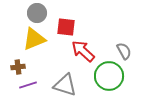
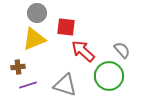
gray semicircle: moved 2 px left, 1 px up; rotated 12 degrees counterclockwise
